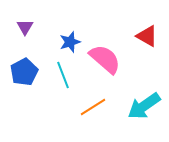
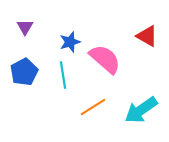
cyan line: rotated 12 degrees clockwise
cyan arrow: moved 3 px left, 4 px down
